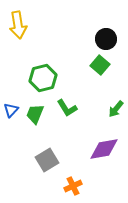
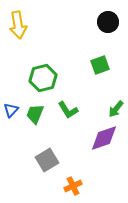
black circle: moved 2 px right, 17 px up
green square: rotated 30 degrees clockwise
green L-shape: moved 1 px right, 2 px down
purple diamond: moved 11 px up; rotated 8 degrees counterclockwise
